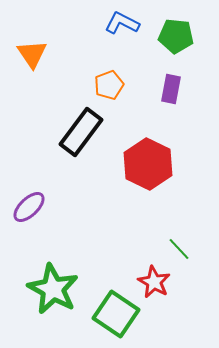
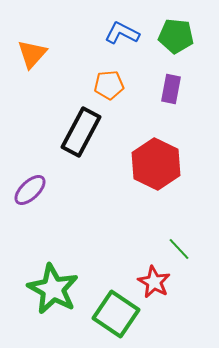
blue L-shape: moved 10 px down
orange triangle: rotated 16 degrees clockwise
orange pentagon: rotated 16 degrees clockwise
black rectangle: rotated 9 degrees counterclockwise
red hexagon: moved 8 px right
purple ellipse: moved 1 px right, 17 px up
